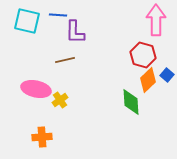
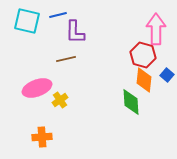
blue line: rotated 18 degrees counterclockwise
pink arrow: moved 9 px down
brown line: moved 1 px right, 1 px up
orange diamond: moved 4 px left; rotated 40 degrees counterclockwise
pink ellipse: moved 1 px right, 1 px up; rotated 32 degrees counterclockwise
